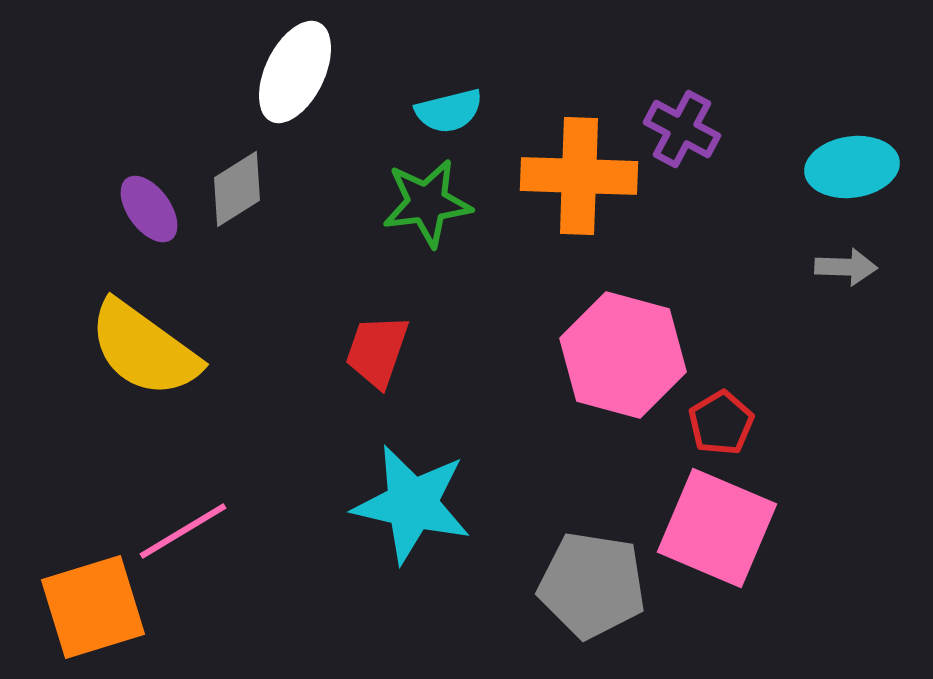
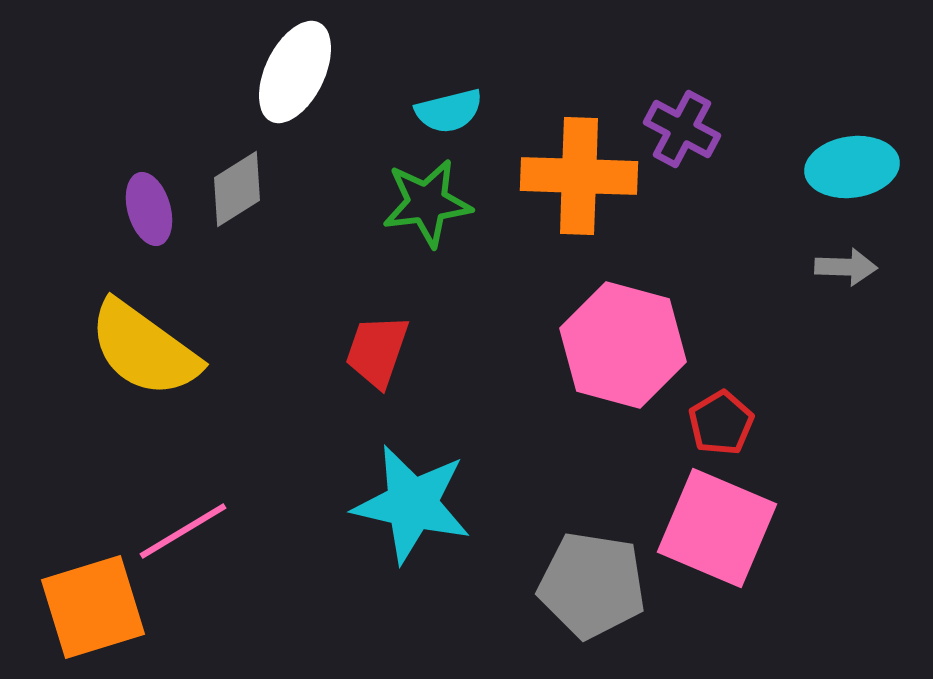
purple ellipse: rotated 20 degrees clockwise
pink hexagon: moved 10 px up
